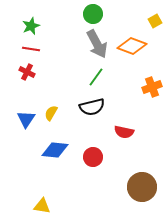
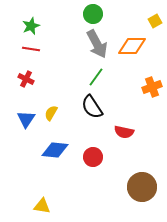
orange diamond: rotated 20 degrees counterclockwise
red cross: moved 1 px left, 7 px down
black semicircle: rotated 70 degrees clockwise
